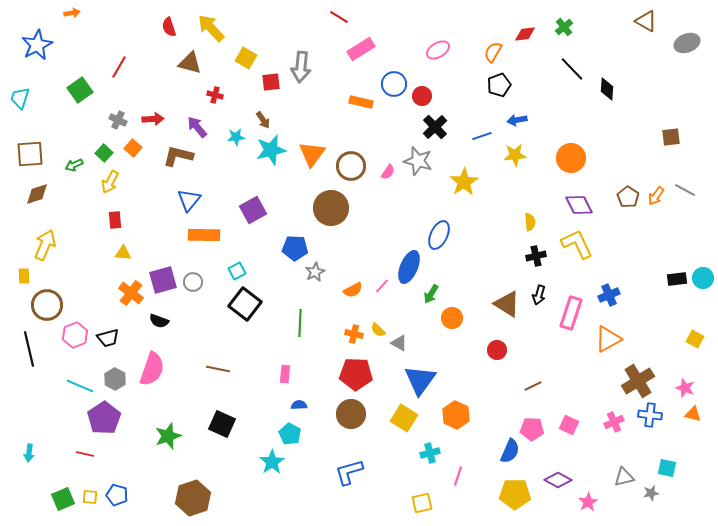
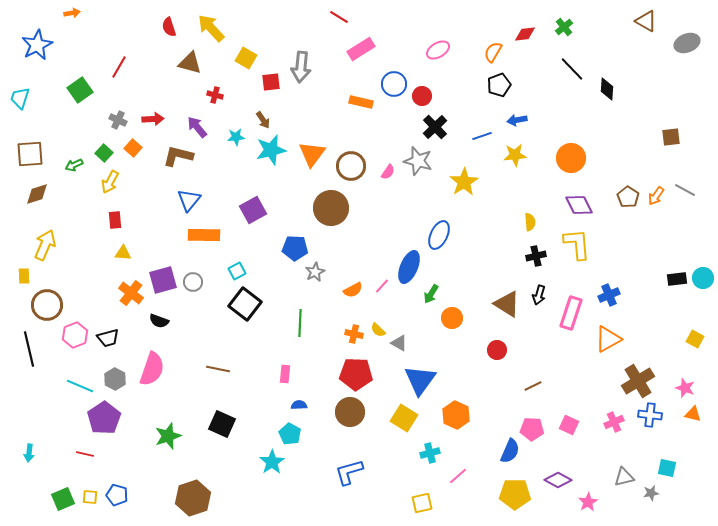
yellow L-shape at (577, 244): rotated 20 degrees clockwise
brown circle at (351, 414): moved 1 px left, 2 px up
pink line at (458, 476): rotated 30 degrees clockwise
